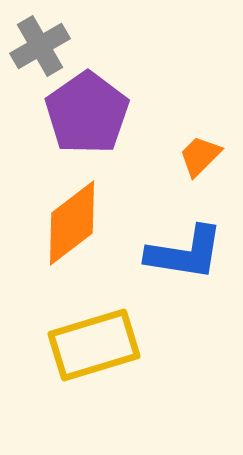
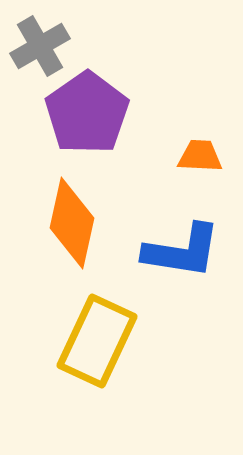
orange trapezoid: rotated 48 degrees clockwise
orange diamond: rotated 40 degrees counterclockwise
blue L-shape: moved 3 px left, 2 px up
yellow rectangle: moved 3 px right, 4 px up; rotated 48 degrees counterclockwise
